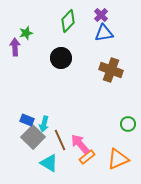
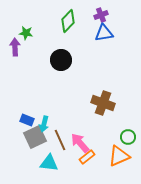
purple cross: rotated 24 degrees clockwise
green star: rotated 24 degrees clockwise
black circle: moved 2 px down
brown cross: moved 8 px left, 33 px down
green circle: moved 13 px down
gray square: moved 2 px right; rotated 20 degrees clockwise
pink arrow: moved 1 px up
orange triangle: moved 1 px right, 3 px up
cyan triangle: rotated 24 degrees counterclockwise
